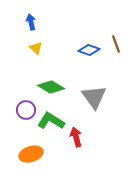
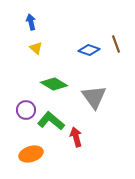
green diamond: moved 3 px right, 3 px up
green L-shape: rotated 8 degrees clockwise
